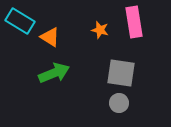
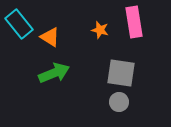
cyan rectangle: moved 1 px left, 3 px down; rotated 20 degrees clockwise
gray circle: moved 1 px up
